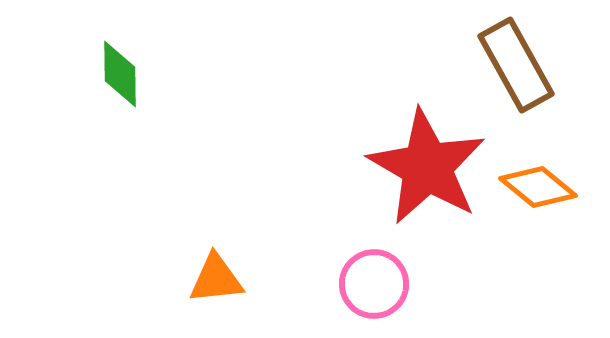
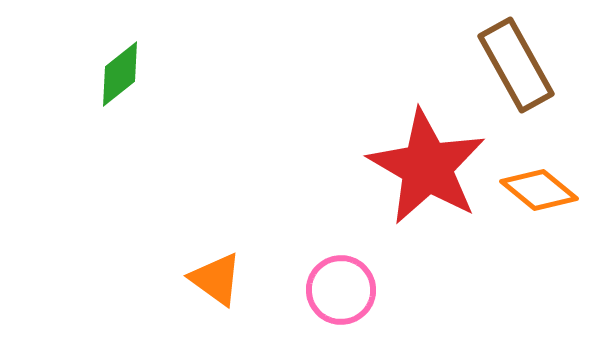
green diamond: rotated 52 degrees clockwise
orange diamond: moved 1 px right, 3 px down
orange triangle: rotated 42 degrees clockwise
pink circle: moved 33 px left, 6 px down
